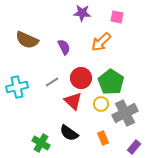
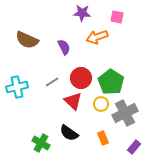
orange arrow: moved 4 px left, 5 px up; rotated 25 degrees clockwise
